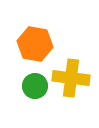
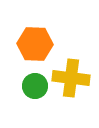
orange hexagon: rotated 8 degrees counterclockwise
